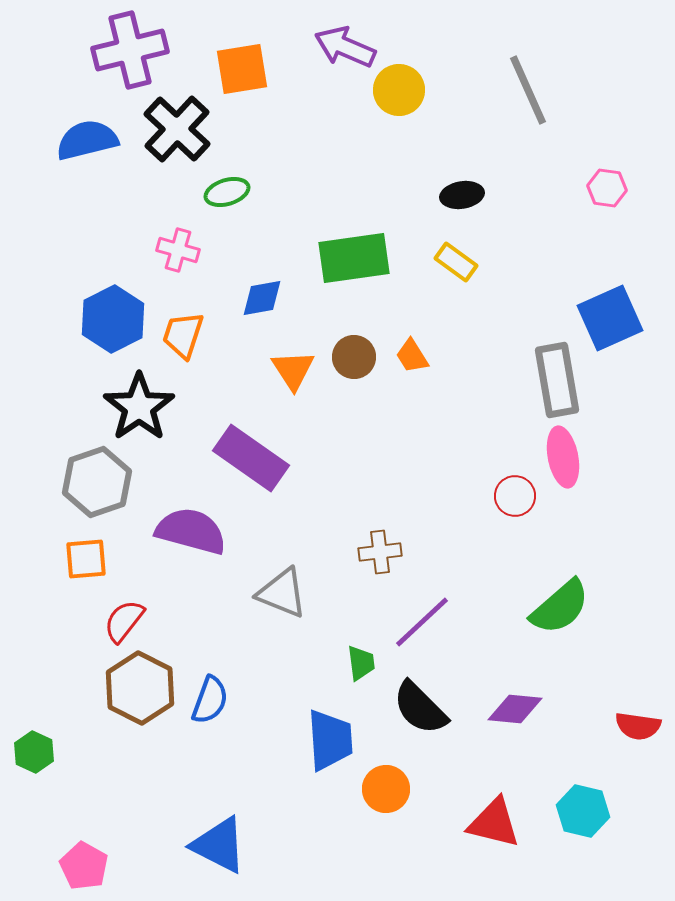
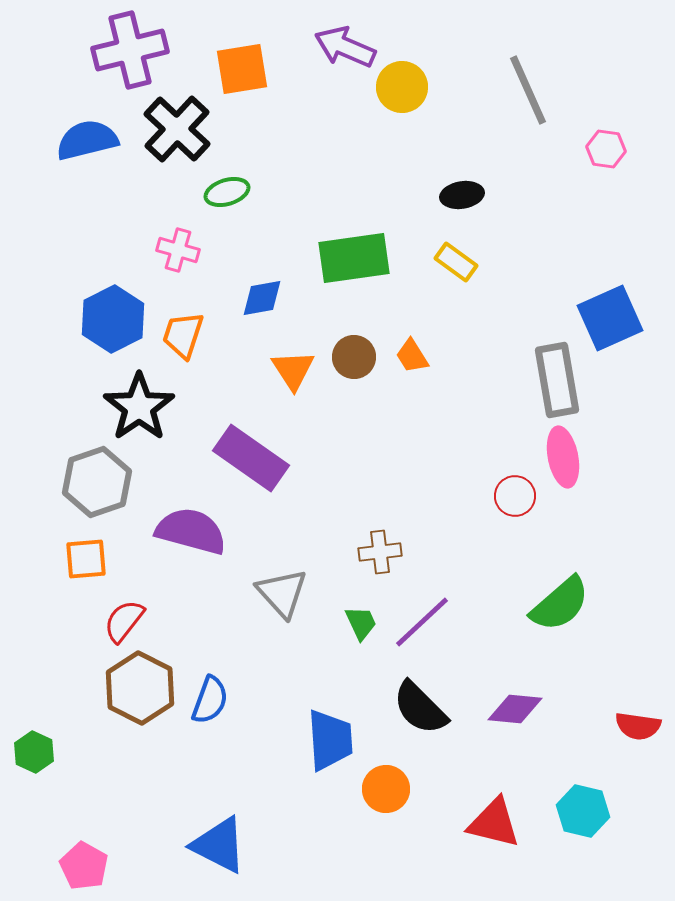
yellow circle at (399, 90): moved 3 px right, 3 px up
pink hexagon at (607, 188): moved 1 px left, 39 px up
gray triangle at (282, 593): rotated 26 degrees clockwise
green semicircle at (560, 607): moved 3 px up
green trapezoid at (361, 663): moved 40 px up; rotated 18 degrees counterclockwise
